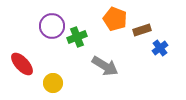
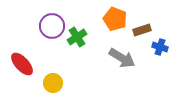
green cross: rotated 12 degrees counterclockwise
blue cross: moved 1 px up; rotated 35 degrees counterclockwise
gray arrow: moved 17 px right, 8 px up
